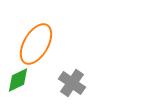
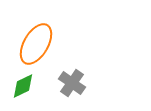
green diamond: moved 5 px right, 6 px down
